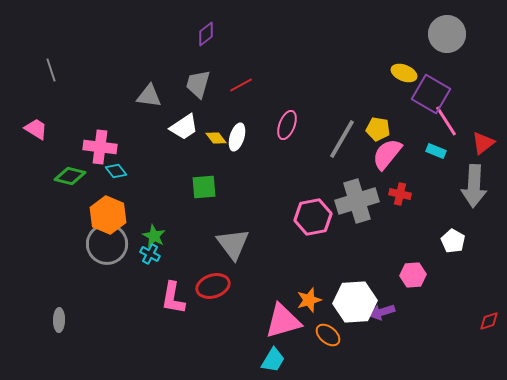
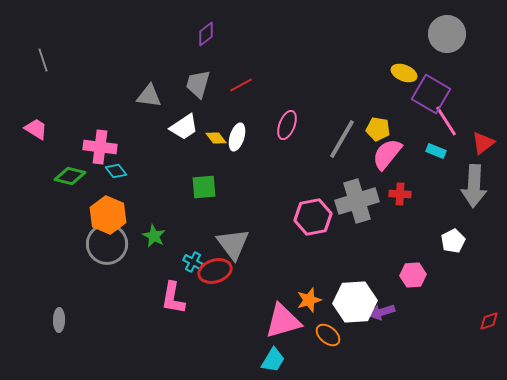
gray line at (51, 70): moved 8 px left, 10 px up
red cross at (400, 194): rotated 10 degrees counterclockwise
white pentagon at (453, 241): rotated 15 degrees clockwise
cyan cross at (150, 254): moved 43 px right, 8 px down
red ellipse at (213, 286): moved 2 px right, 15 px up
